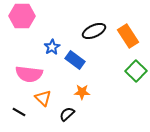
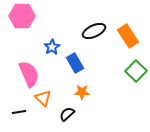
blue rectangle: moved 3 px down; rotated 24 degrees clockwise
pink semicircle: rotated 120 degrees counterclockwise
black line: rotated 40 degrees counterclockwise
